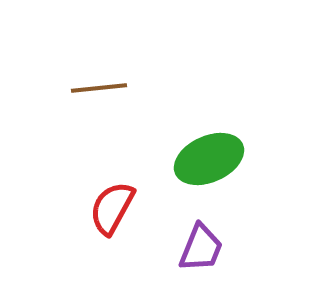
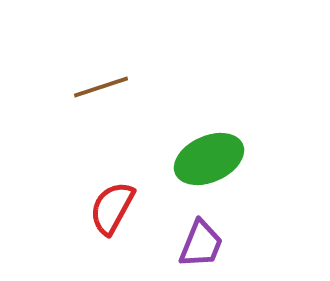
brown line: moved 2 px right, 1 px up; rotated 12 degrees counterclockwise
purple trapezoid: moved 4 px up
